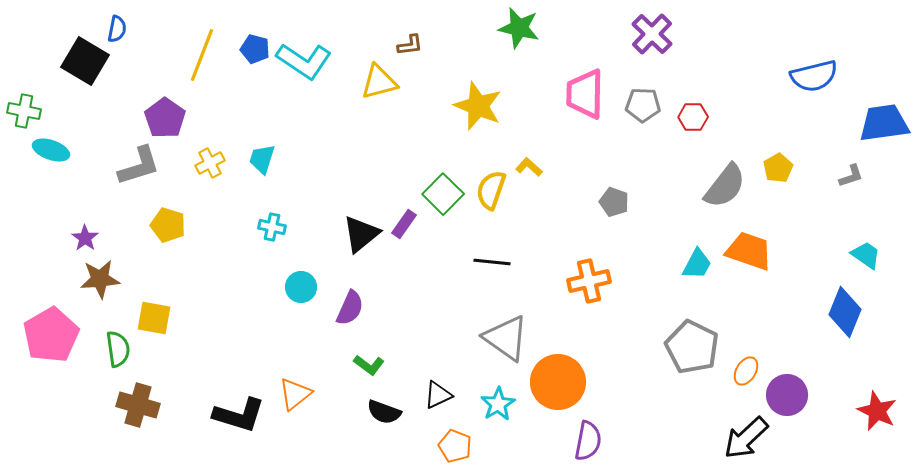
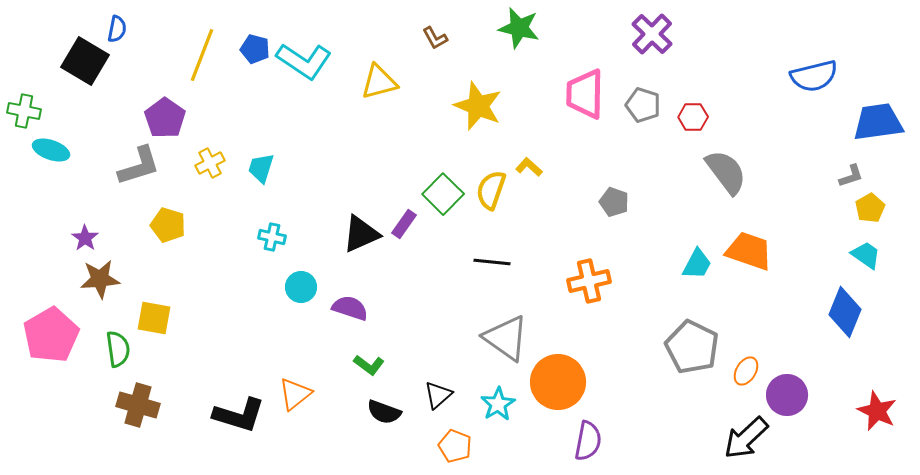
brown L-shape at (410, 45): moved 25 px right, 7 px up; rotated 68 degrees clockwise
gray pentagon at (643, 105): rotated 16 degrees clockwise
blue trapezoid at (884, 123): moved 6 px left, 1 px up
cyan trapezoid at (262, 159): moved 1 px left, 9 px down
yellow pentagon at (778, 168): moved 92 px right, 40 px down
gray semicircle at (725, 186): moved 1 px right, 14 px up; rotated 75 degrees counterclockwise
cyan cross at (272, 227): moved 10 px down
black triangle at (361, 234): rotated 15 degrees clockwise
purple semicircle at (350, 308): rotated 96 degrees counterclockwise
black triangle at (438, 395): rotated 16 degrees counterclockwise
